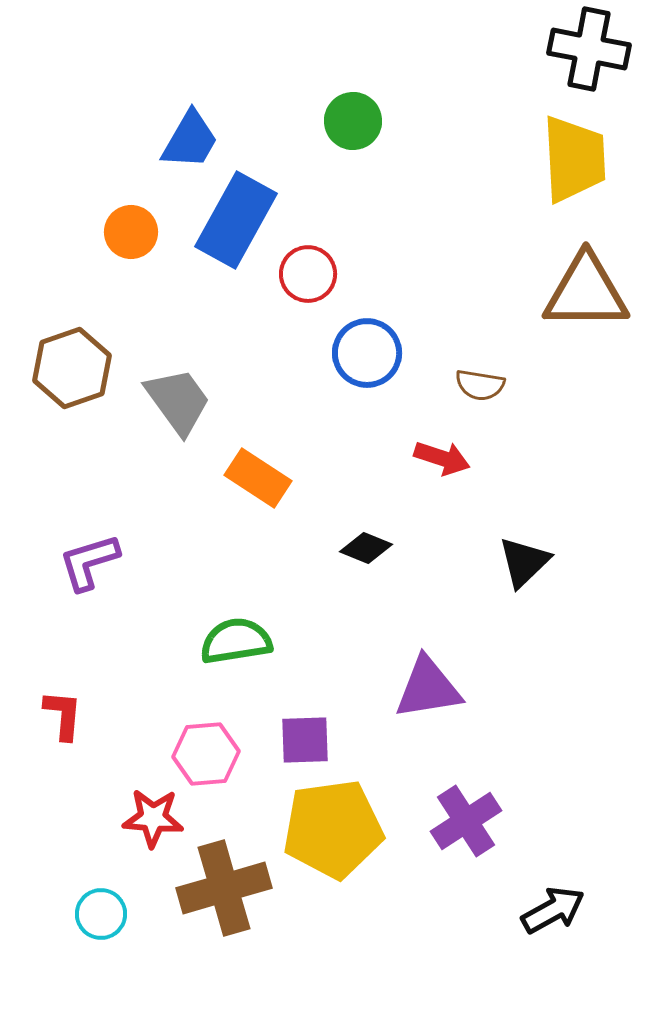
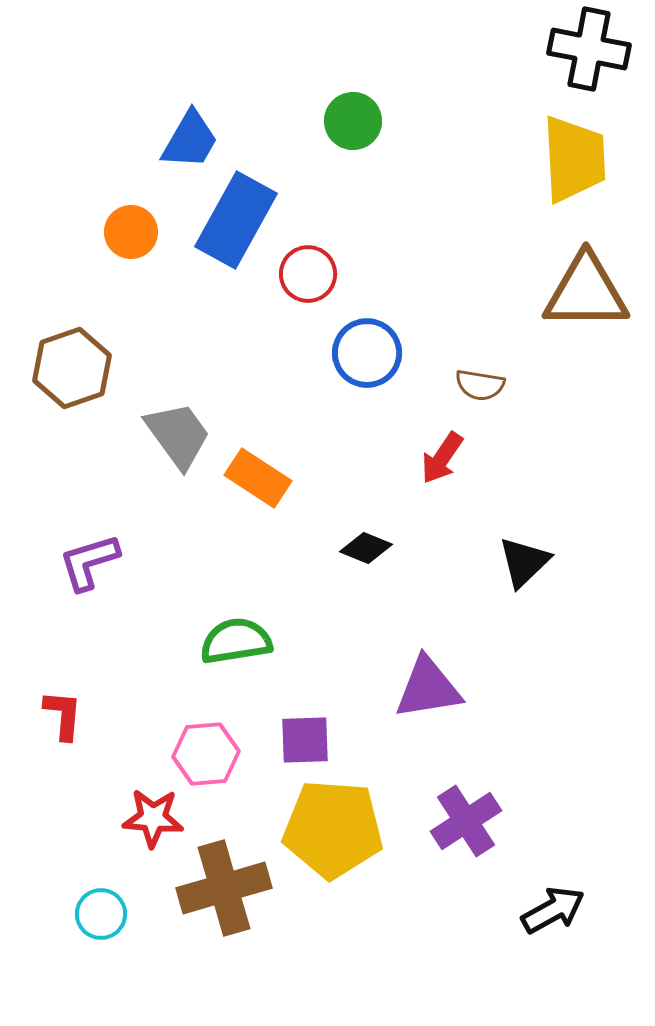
gray trapezoid: moved 34 px down
red arrow: rotated 106 degrees clockwise
yellow pentagon: rotated 12 degrees clockwise
